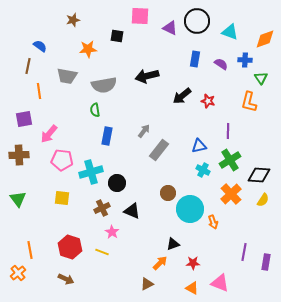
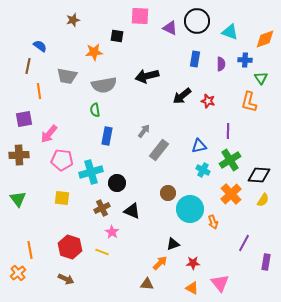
orange star at (88, 49): moved 6 px right, 3 px down
purple semicircle at (221, 64): rotated 56 degrees clockwise
purple line at (244, 252): moved 9 px up; rotated 18 degrees clockwise
pink triangle at (220, 283): rotated 30 degrees clockwise
brown triangle at (147, 284): rotated 32 degrees clockwise
